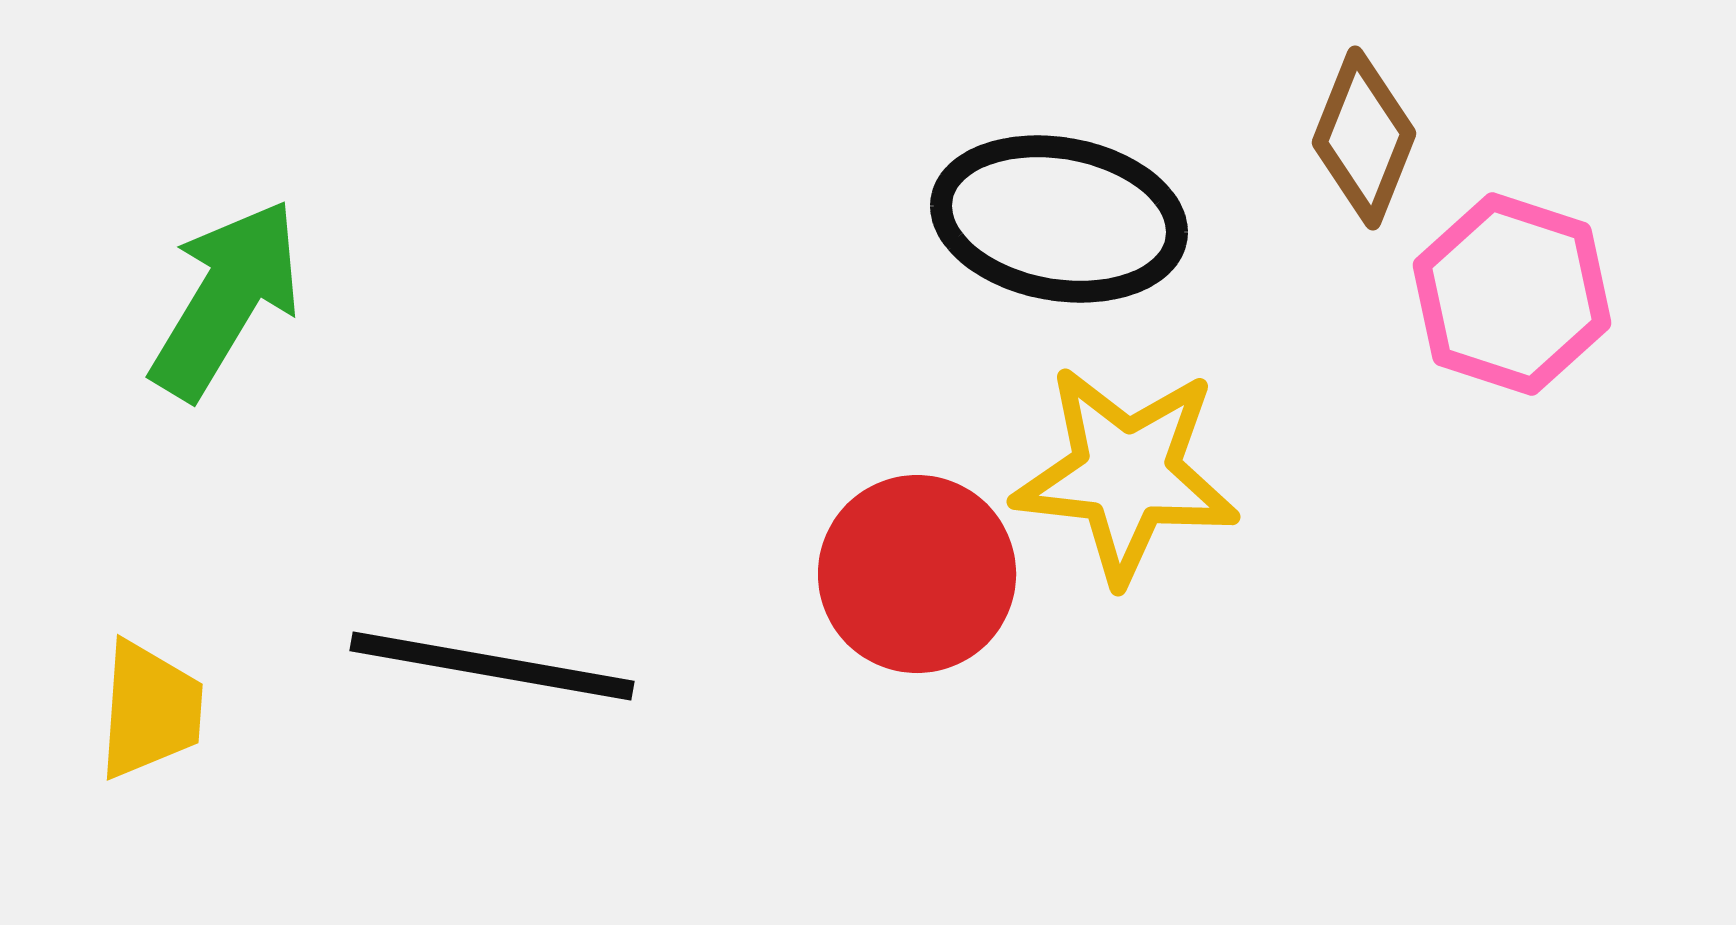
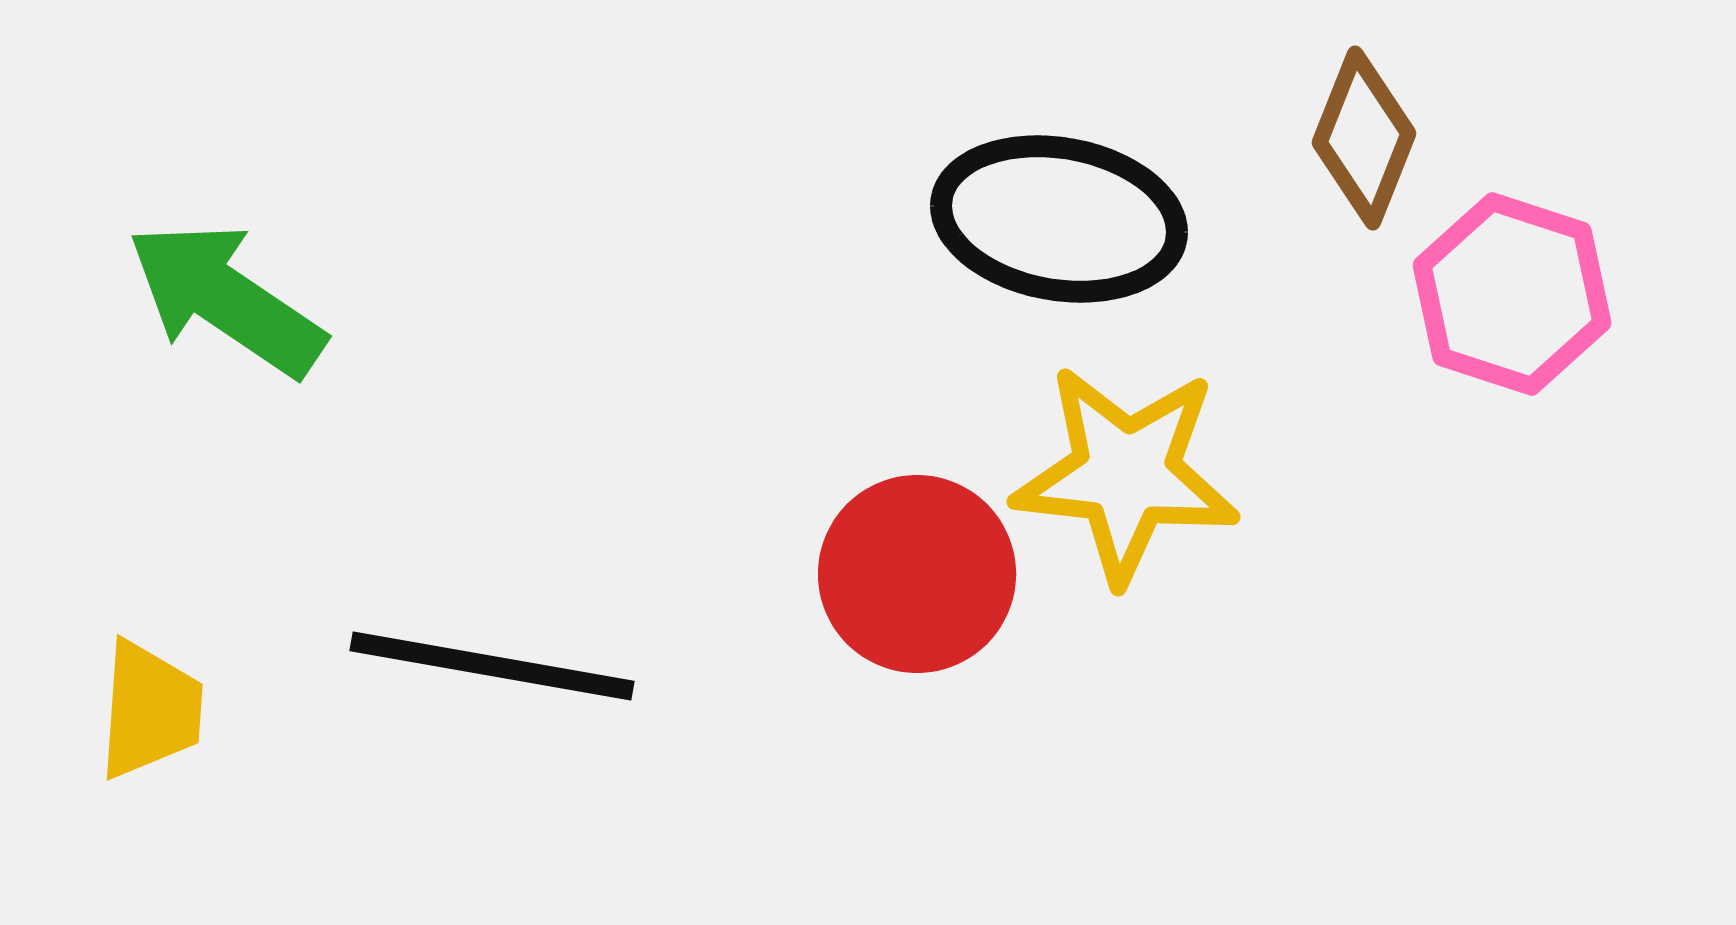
green arrow: rotated 87 degrees counterclockwise
